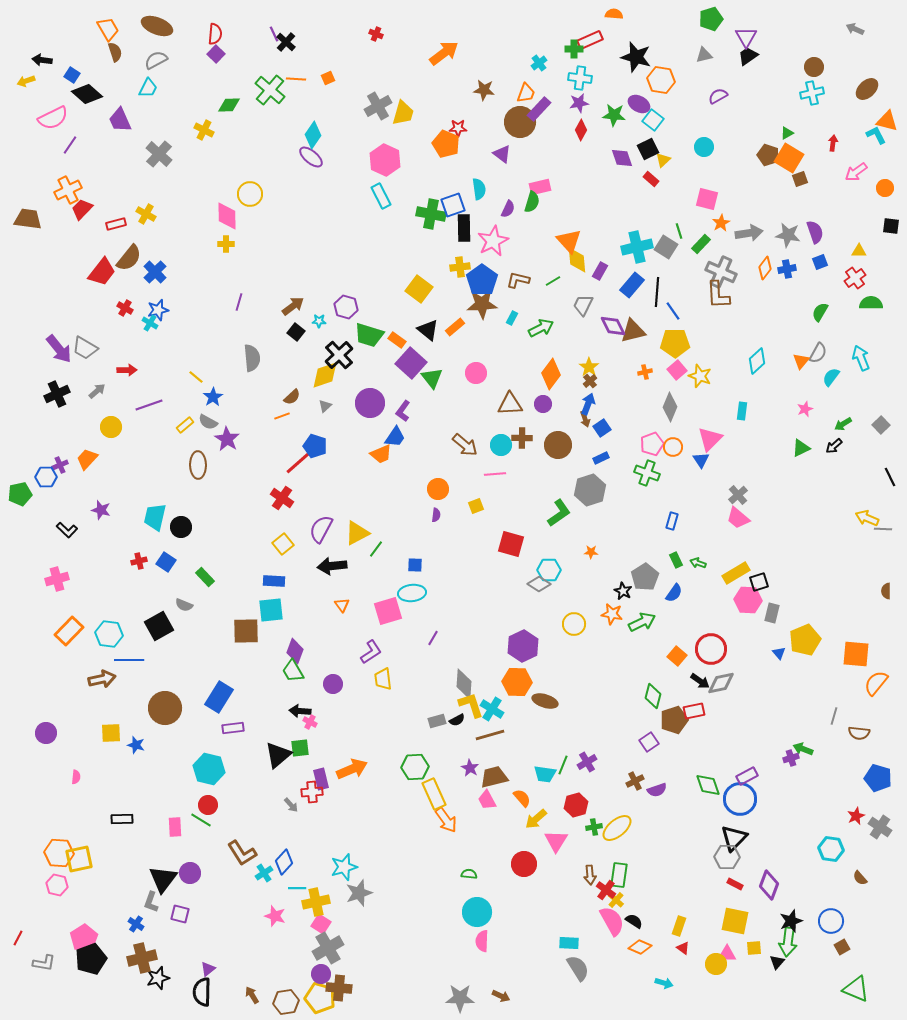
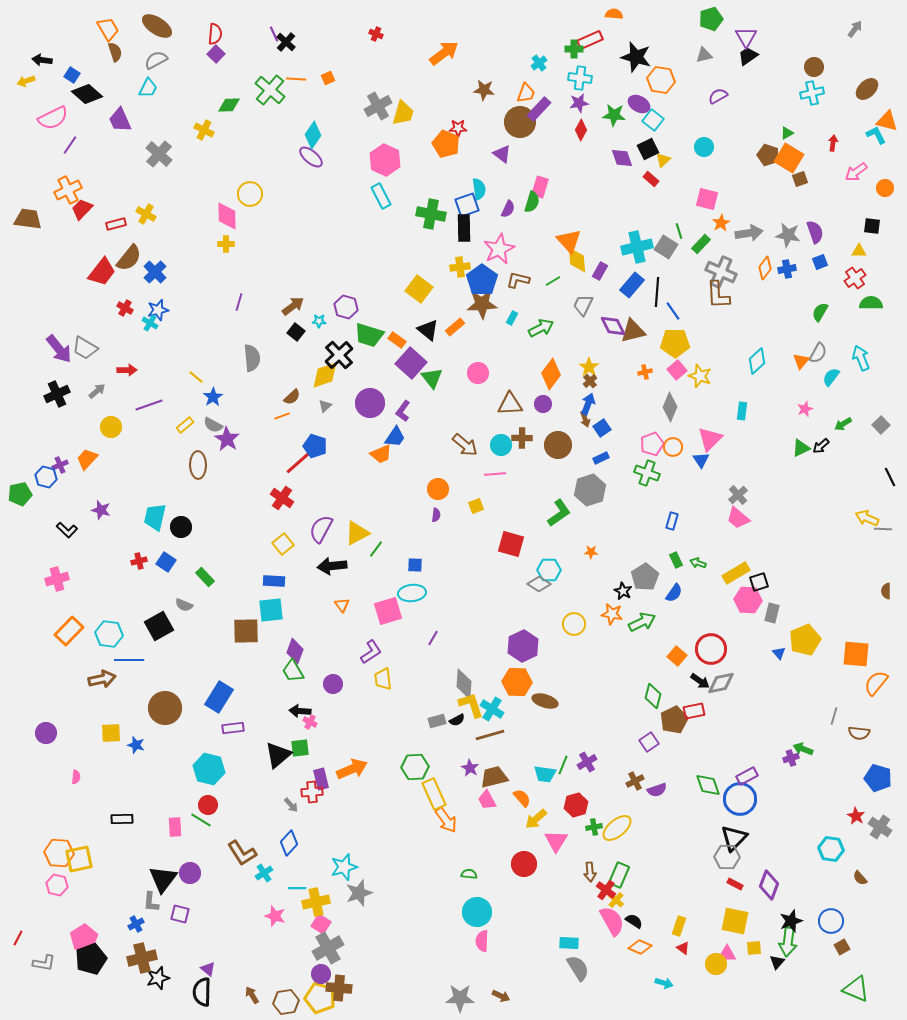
brown ellipse at (157, 26): rotated 12 degrees clockwise
gray arrow at (855, 29): rotated 102 degrees clockwise
pink rectangle at (540, 187): rotated 60 degrees counterclockwise
blue square at (453, 205): moved 14 px right
black square at (891, 226): moved 19 px left
pink star at (493, 241): moved 6 px right, 8 px down
pink circle at (476, 373): moved 2 px right
gray semicircle at (208, 422): moved 5 px right, 3 px down
black arrow at (834, 446): moved 13 px left
blue hexagon at (46, 477): rotated 15 degrees clockwise
brown pentagon at (674, 720): rotated 8 degrees counterclockwise
red star at (856, 816): rotated 18 degrees counterclockwise
blue diamond at (284, 862): moved 5 px right, 19 px up
brown arrow at (590, 875): moved 3 px up
green rectangle at (619, 875): rotated 15 degrees clockwise
gray L-shape at (151, 902): rotated 15 degrees counterclockwise
blue cross at (136, 924): rotated 28 degrees clockwise
purple triangle at (208, 969): rotated 42 degrees counterclockwise
